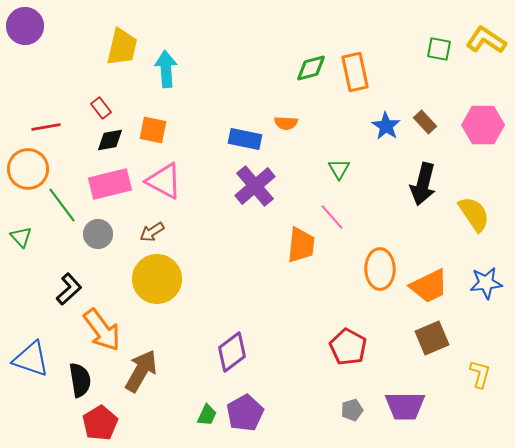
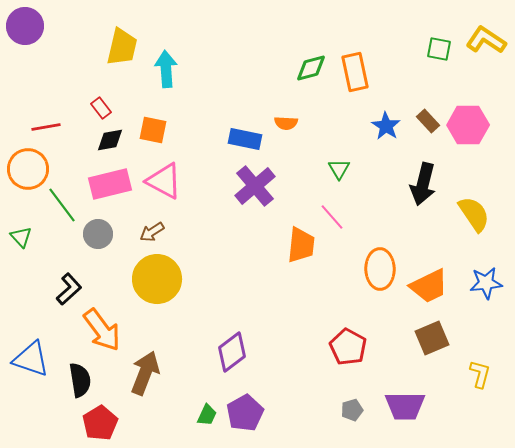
brown rectangle at (425, 122): moved 3 px right, 1 px up
pink hexagon at (483, 125): moved 15 px left
brown arrow at (141, 371): moved 4 px right, 2 px down; rotated 9 degrees counterclockwise
